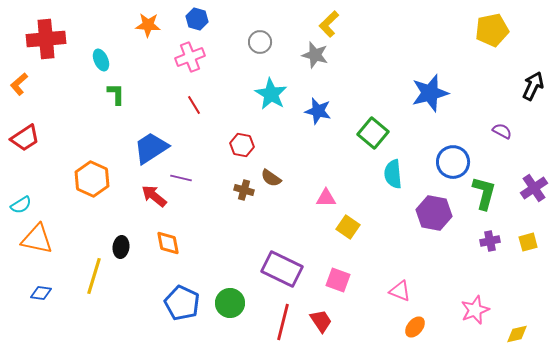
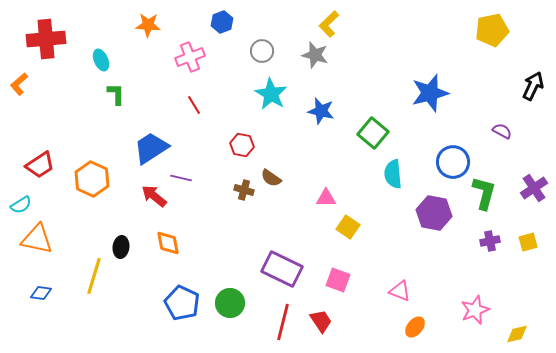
blue hexagon at (197, 19): moved 25 px right, 3 px down; rotated 25 degrees clockwise
gray circle at (260, 42): moved 2 px right, 9 px down
blue star at (318, 111): moved 3 px right
red trapezoid at (25, 138): moved 15 px right, 27 px down
